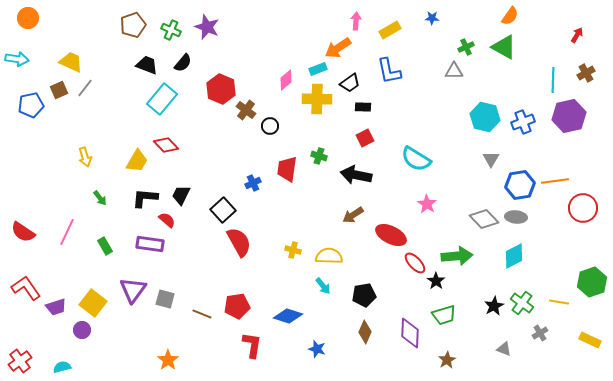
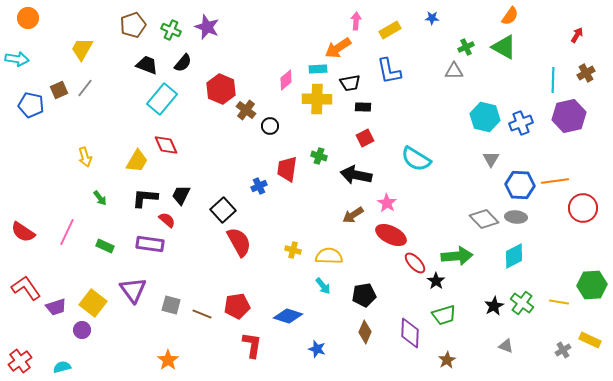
yellow trapezoid at (71, 62): moved 11 px right, 13 px up; rotated 85 degrees counterclockwise
cyan rectangle at (318, 69): rotated 18 degrees clockwise
black trapezoid at (350, 83): rotated 25 degrees clockwise
blue pentagon at (31, 105): rotated 25 degrees clockwise
blue cross at (523, 122): moved 2 px left, 1 px down
red diamond at (166, 145): rotated 20 degrees clockwise
blue cross at (253, 183): moved 6 px right, 3 px down
blue hexagon at (520, 185): rotated 12 degrees clockwise
pink star at (427, 204): moved 40 px left, 1 px up
green rectangle at (105, 246): rotated 36 degrees counterclockwise
green hexagon at (592, 282): moved 3 px down; rotated 16 degrees clockwise
purple triangle at (133, 290): rotated 12 degrees counterclockwise
gray square at (165, 299): moved 6 px right, 6 px down
gray cross at (540, 333): moved 23 px right, 17 px down
gray triangle at (504, 349): moved 2 px right, 3 px up
